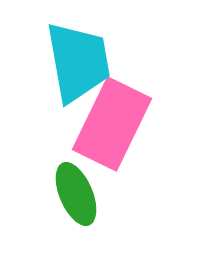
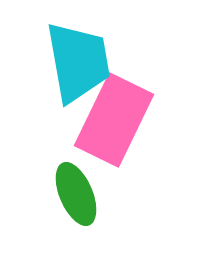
pink rectangle: moved 2 px right, 4 px up
